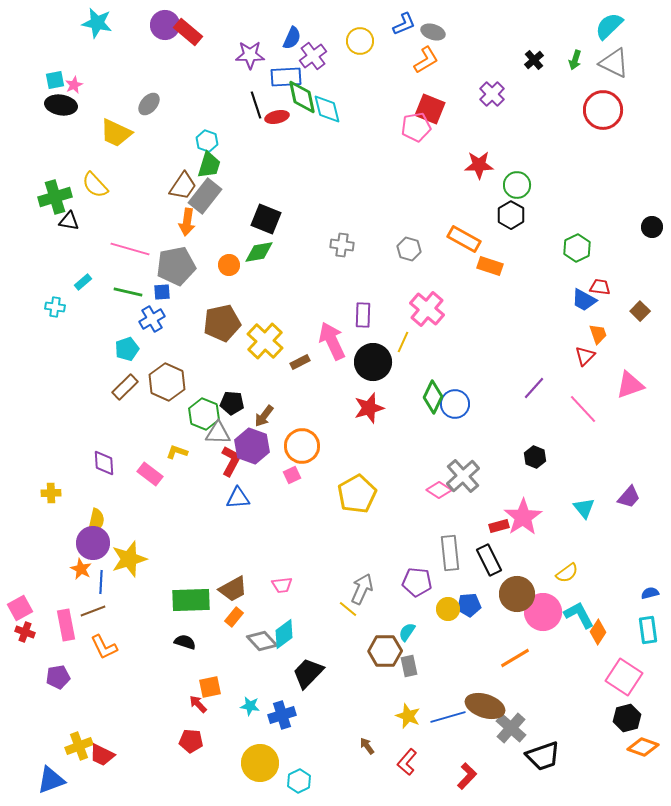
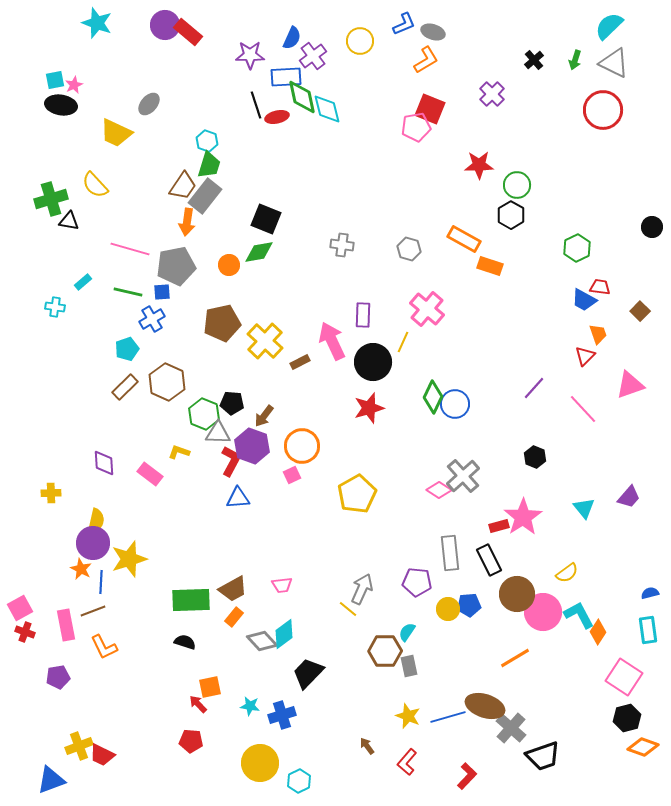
cyan star at (97, 23): rotated 8 degrees clockwise
green cross at (55, 197): moved 4 px left, 2 px down
yellow L-shape at (177, 452): moved 2 px right
